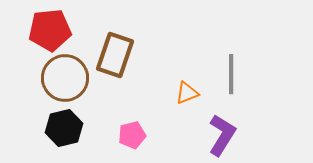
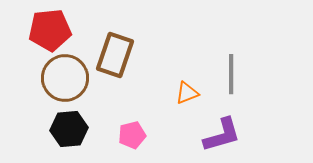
black hexagon: moved 5 px right, 1 px down; rotated 9 degrees clockwise
purple L-shape: rotated 42 degrees clockwise
